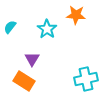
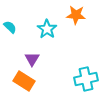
cyan semicircle: rotated 96 degrees clockwise
